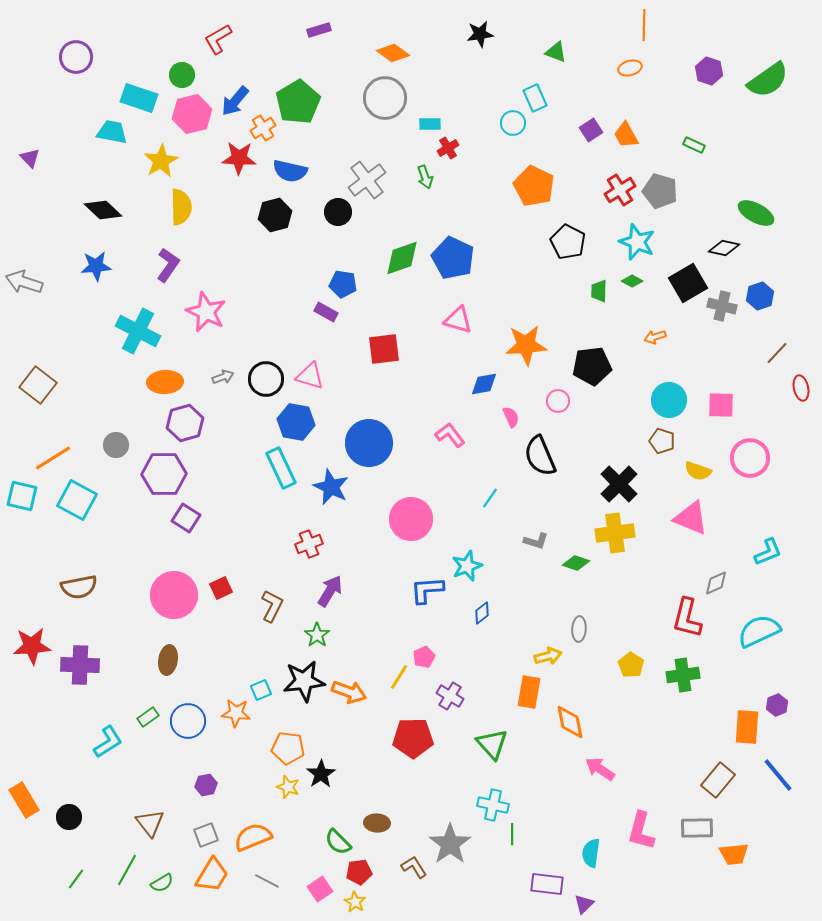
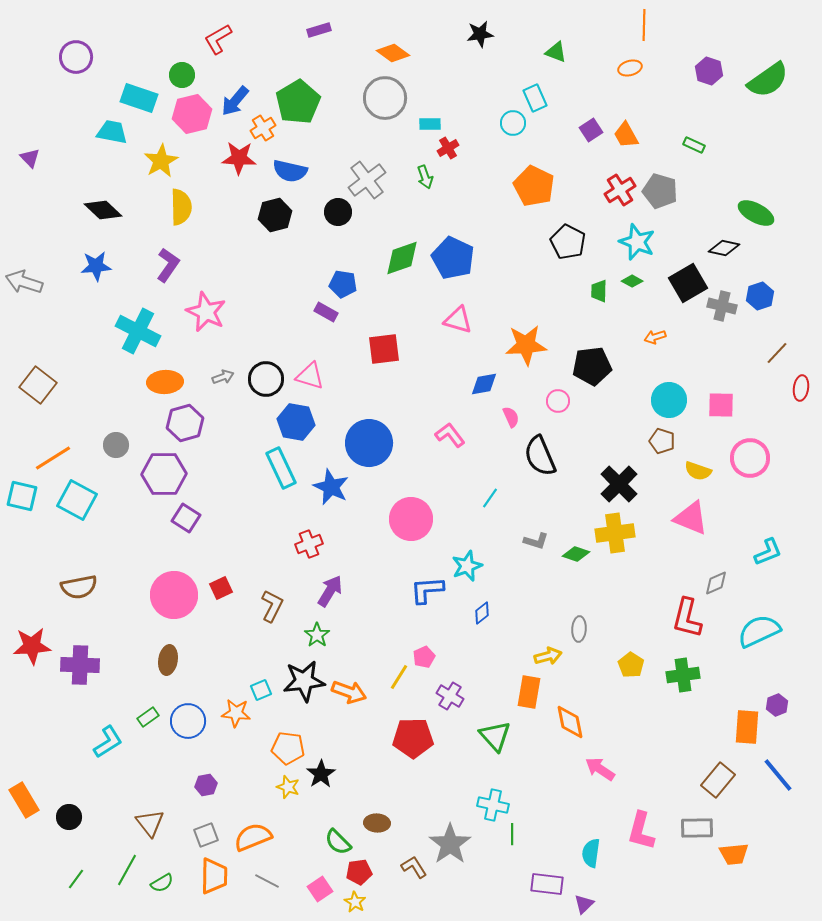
red ellipse at (801, 388): rotated 20 degrees clockwise
green diamond at (576, 563): moved 9 px up
green triangle at (492, 744): moved 3 px right, 8 px up
orange trapezoid at (212, 875): moved 2 px right, 1 px down; rotated 30 degrees counterclockwise
